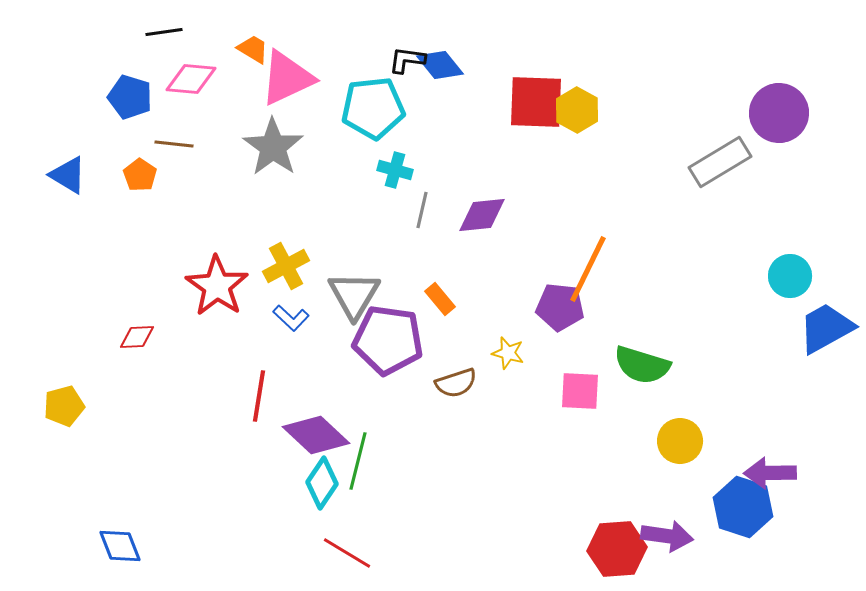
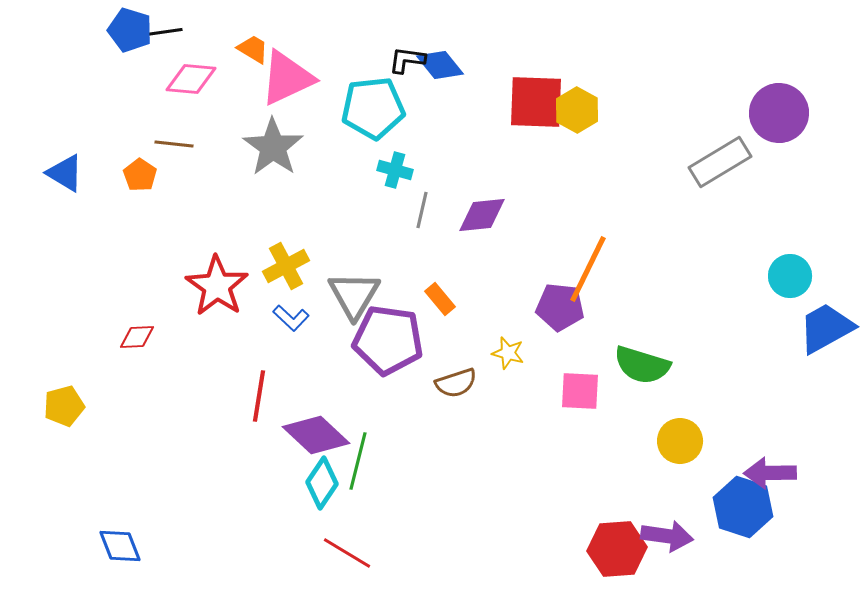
blue pentagon at (130, 97): moved 67 px up
blue triangle at (68, 175): moved 3 px left, 2 px up
